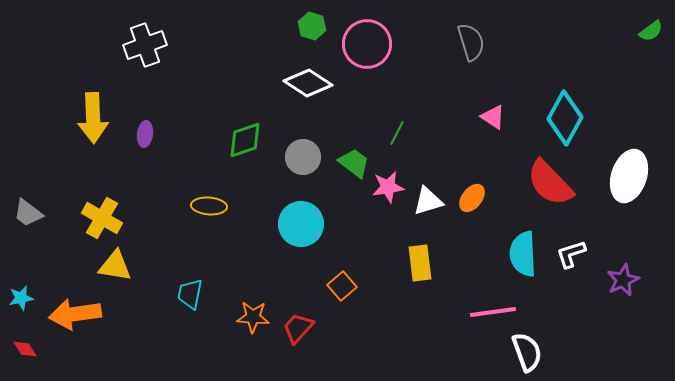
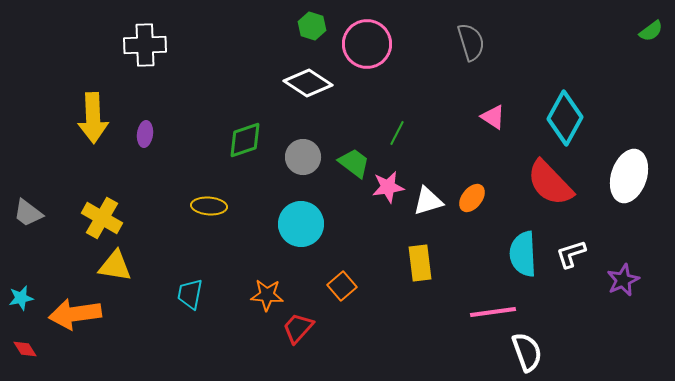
white cross: rotated 18 degrees clockwise
orange star: moved 14 px right, 22 px up
